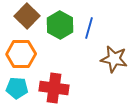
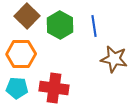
blue line: moved 5 px right, 2 px up; rotated 25 degrees counterclockwise
